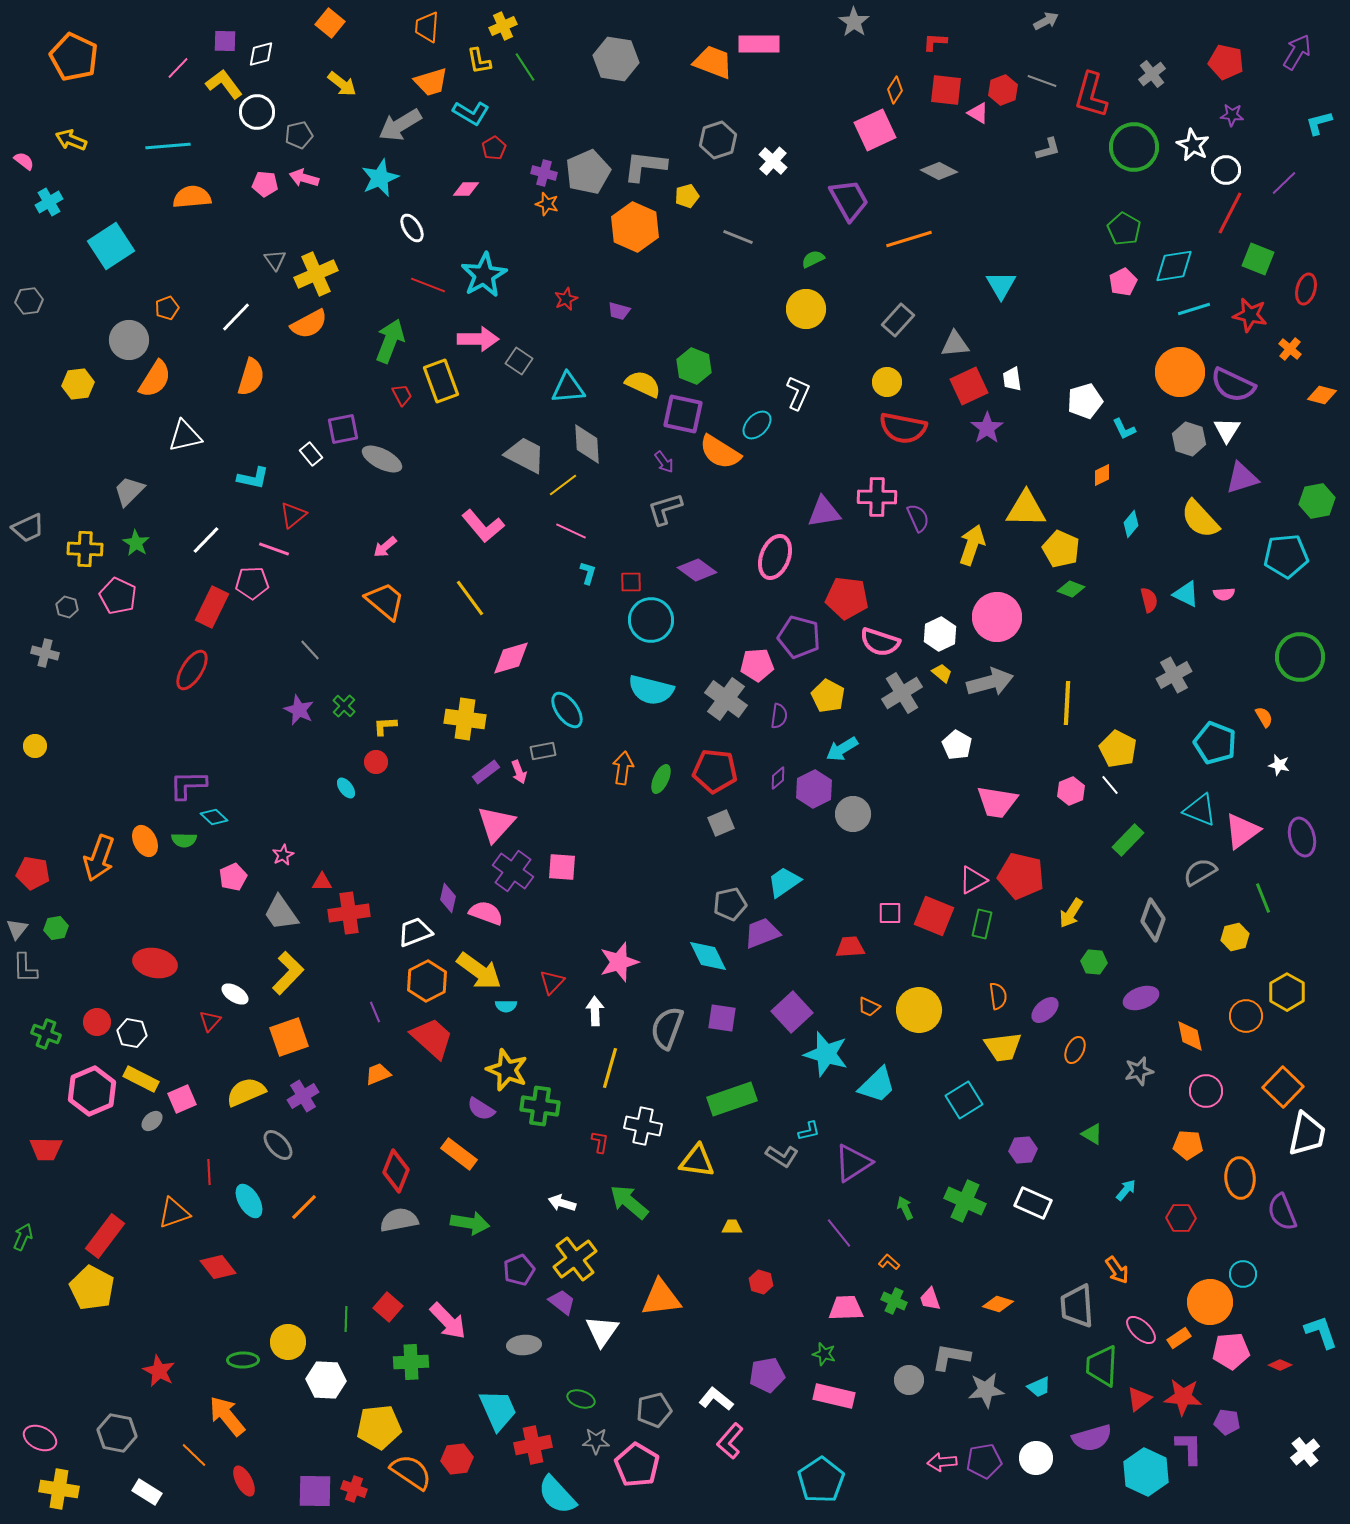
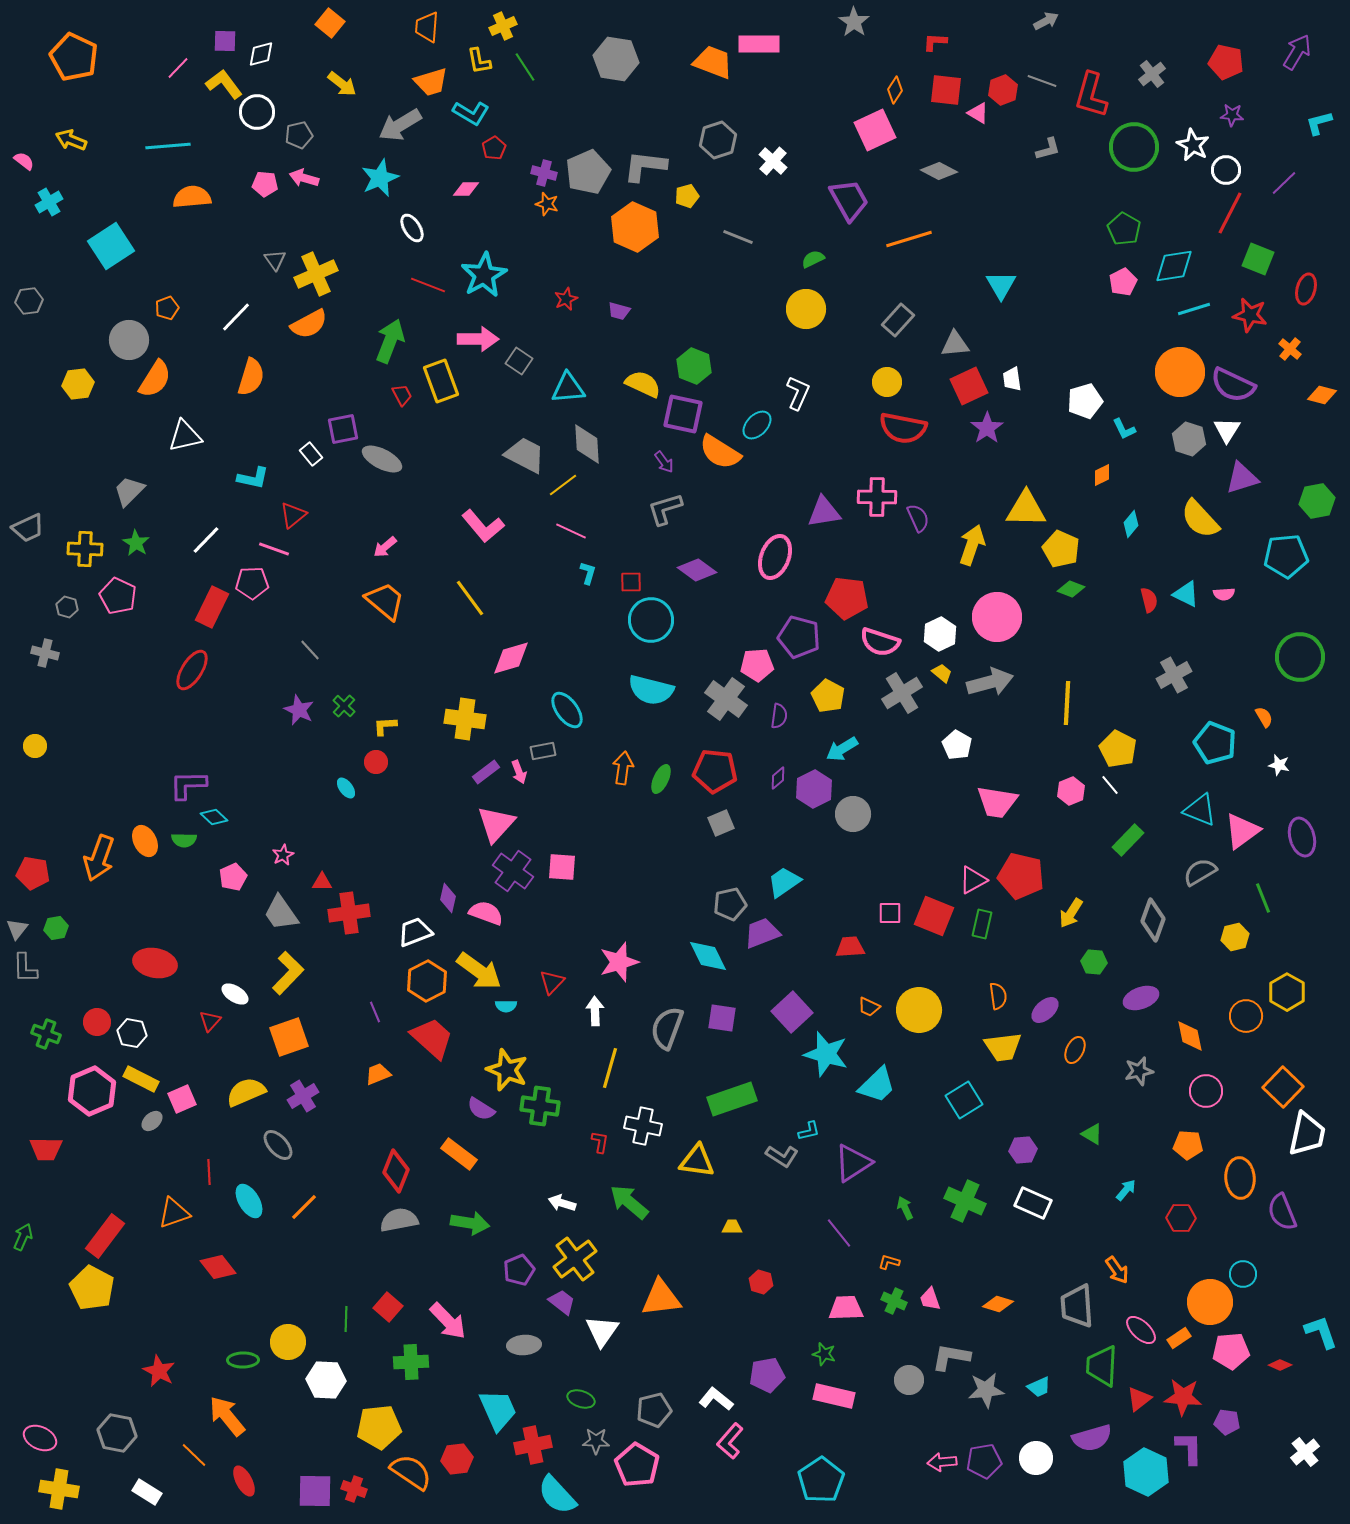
orange L-shape at (889, 1262): rotated 25 degrees counterclockwise
